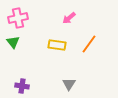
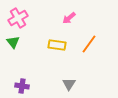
pink cross: rotated 18 degrees counterclockwise
